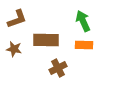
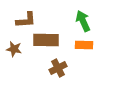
brown L-shape: moved 9 px right, 1 px down; rotated 15 degrees clockwise
